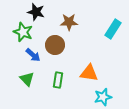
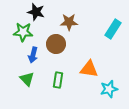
green star: rotated 18 degrees counterclockwise
brown circle: moved 1 px right, 1 px up
blue arrow: rotated 63 degrees clockwise
orange triangle: moved 4 px up
cyan star: moved 6 px right, 8 px up
